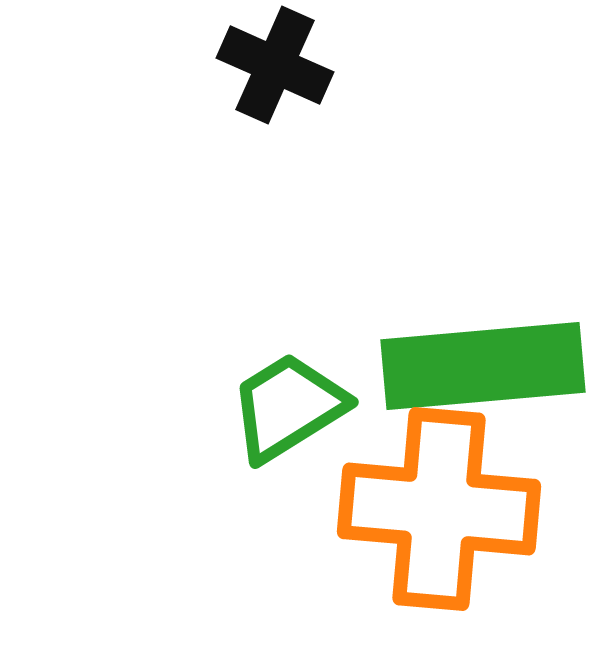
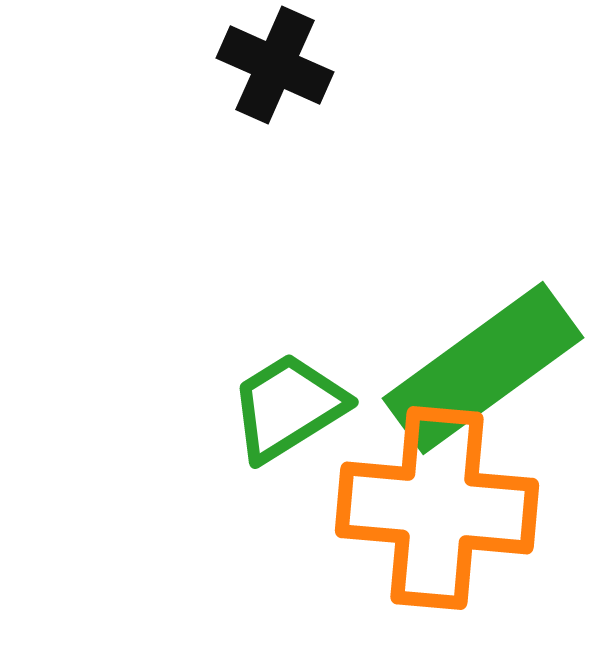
green rectangle: moved 2 px down; rotated 31 degrees counterclockwise
orange cross: moved 2 px left, 1 px up
